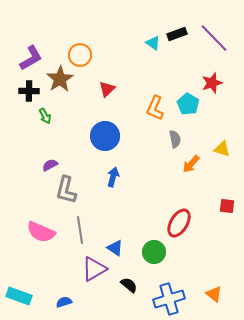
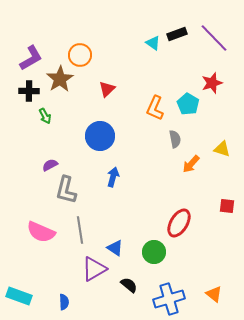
blue circle: moved 5 px left
blue semicircle: rotated 105 degrees clockwise
